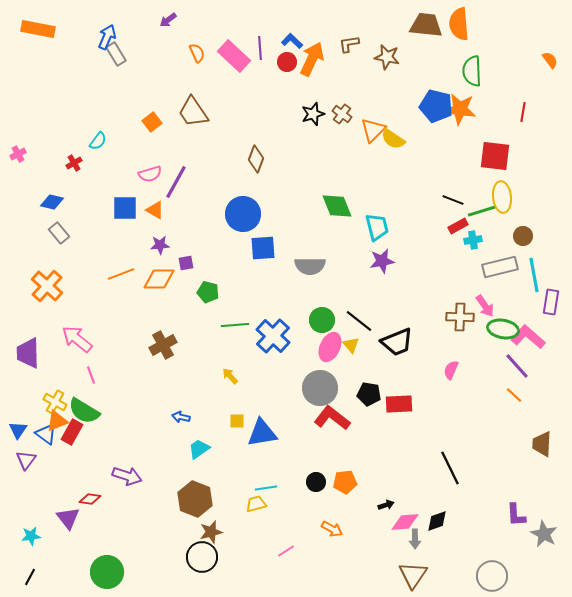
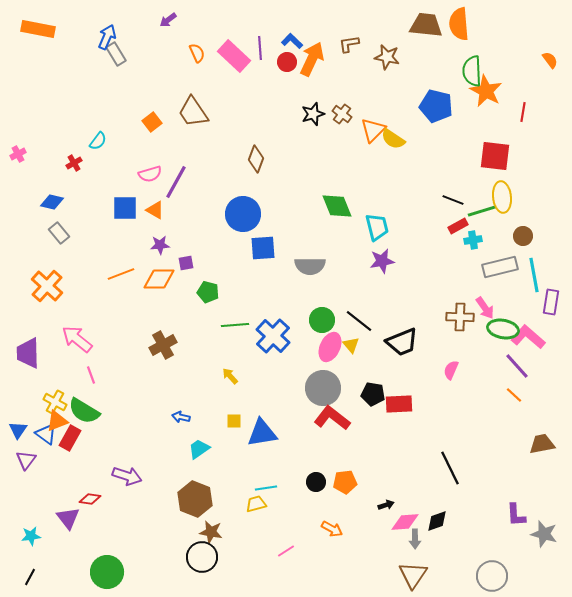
orange star at (460, 109): moved 26 px right, 18 px up; rotated 20 degrees clockwise
pink arrow at (485, 306): moved 2 px down
black trapezoid at (397, 342): moved 5 px right
gray circle at (320, 388): moved 3 px right
black pentagon at (369, 394): moved 4 px right
yellow square at (237, 421): moved 3 px left
red rectangle at (72, 432): moved 2 px left, 6 px down
brown trapezoid at (542, 444): rotated 76 degrees clockwise
brown star at (211, 532): rotated 25 degrees clockwise
gray star at (544, 534): rotated 12 degrees counterclockwise
